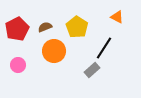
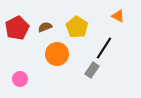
orange triangle: moved 1 px right, 1 px up
red pentagon: moved 1 px up
orange circle: moved 3 px right, 3 px down
pink circle: moved 2 px right, 14 px down
gray rectangle: rotated 14 degrees counterclockwise
